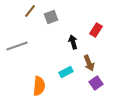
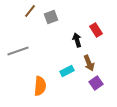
red rectangle: rotated 64 degrees counterclockwise
black arrow: moved 4 px right, 2 px up
gray line: moved 1 px right, 5 px down
cyan rectangle: moved 1 px right, 1 px up
orange semicircle: moved 1 px right
